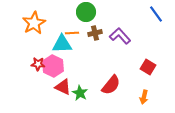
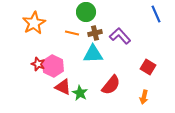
blue line: rotated 12 degrees clockwise
orange line: rotated 16 degrees clockwise
cyan triangle: moved 31 px right, 10 px down
red star: rotated 16 degrees clockwise
